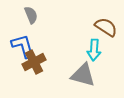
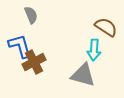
blue L-shape: moved 3 px left
